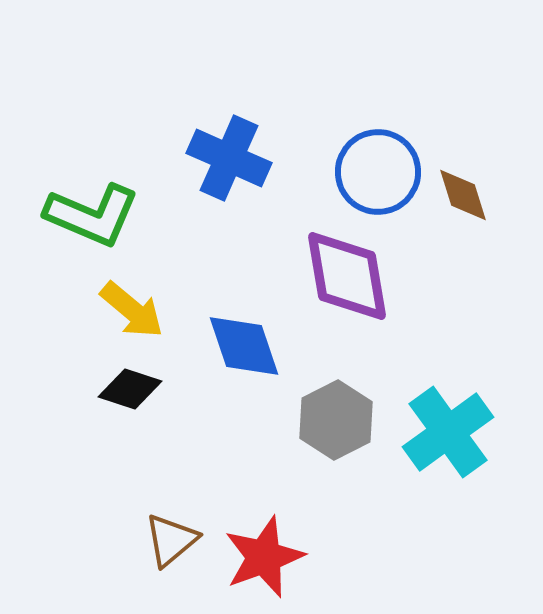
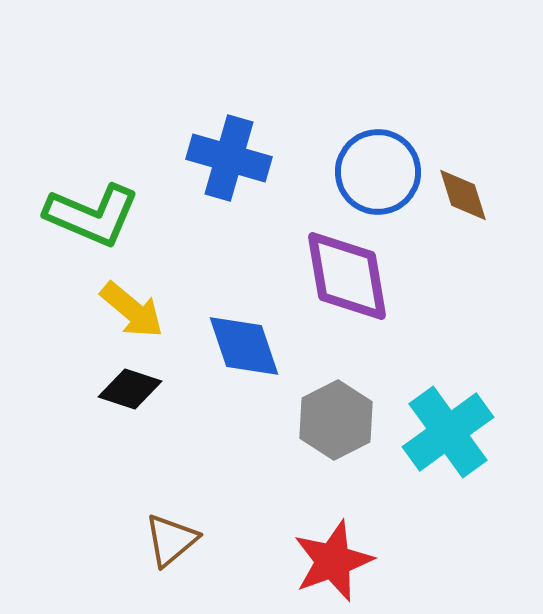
blue cross: rotated 8 degrees counterclockwise
red star: moved 69 px right, 4 px down
